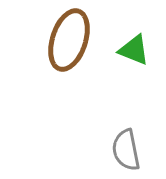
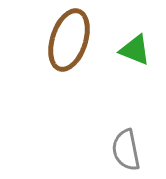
green triangle: moved 1 px right
